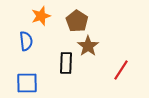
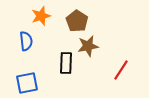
brown star: rotated 25 degrees clockwise
blue square: rotated 10 degrees counterclockwise
